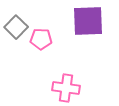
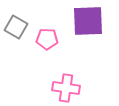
gray square: rotated 15 degrees counterclockwise
pink pentagon: moved 6 px right
